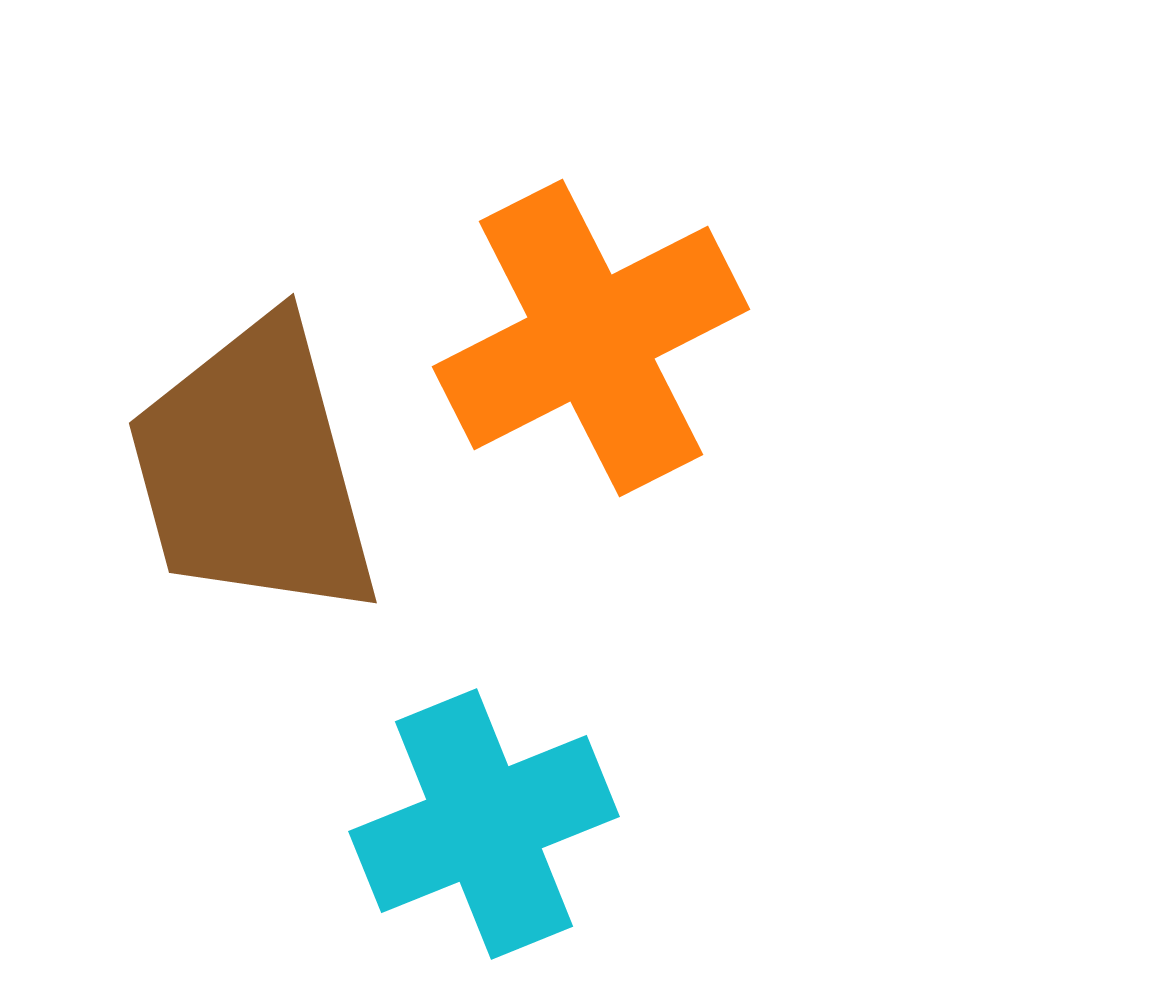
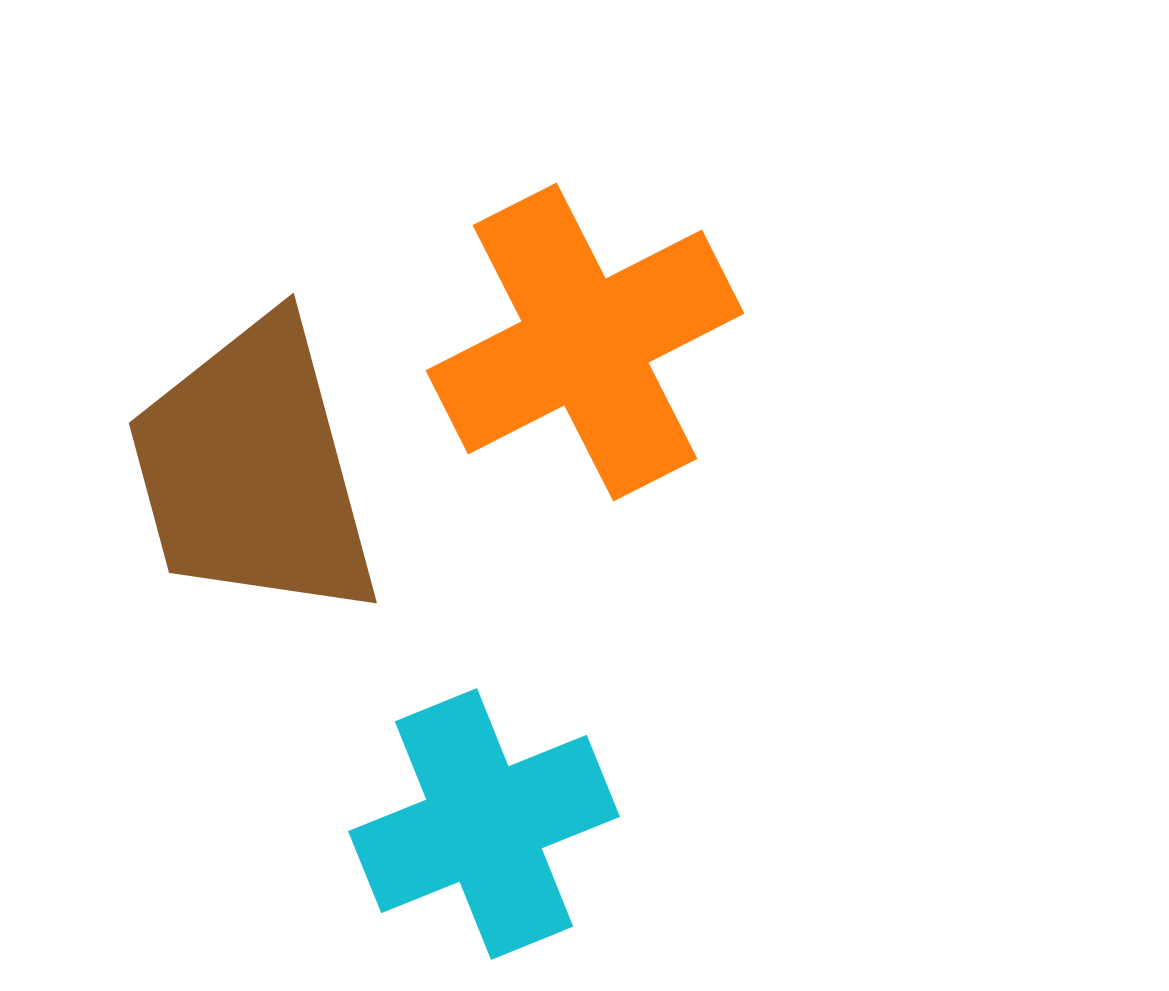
orange cross: moved 6 px left, 4 px down
